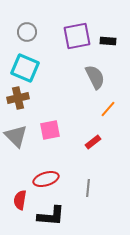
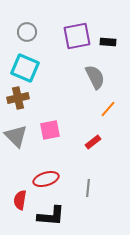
black rectangle: moved 1 px down
